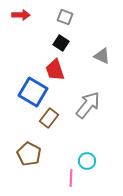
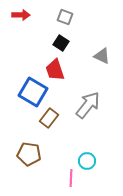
brown pentagon: rotated 20 degrees counterclockwise
